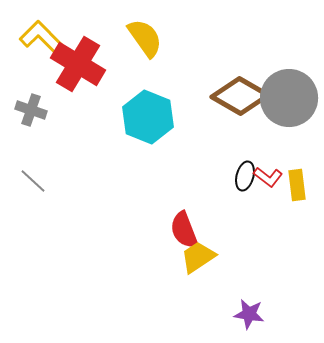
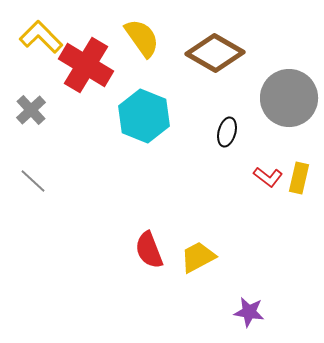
yellow semicircle: moved 3 px left
red cross: moved 8 px right, 1 px down
brown diamond: moved 25 px left, 43 px up
gray cross: rotated 28 degrees clockwise
cyan hexagon: moved 4 px left, 1 px up
black ellipse: moved 18 px left, 44 px up
yellow rectangle: moved 2 px right, 7 px up; rotated 20 degrees clockwise
red semicircle: moved 35 px left, 20 px down
yellow trapezoid: rotated 6 degrees clockwise
purple star: moved 2 px up
